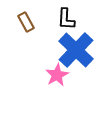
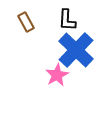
black L-shape: moved 1 px right, 1 px down
